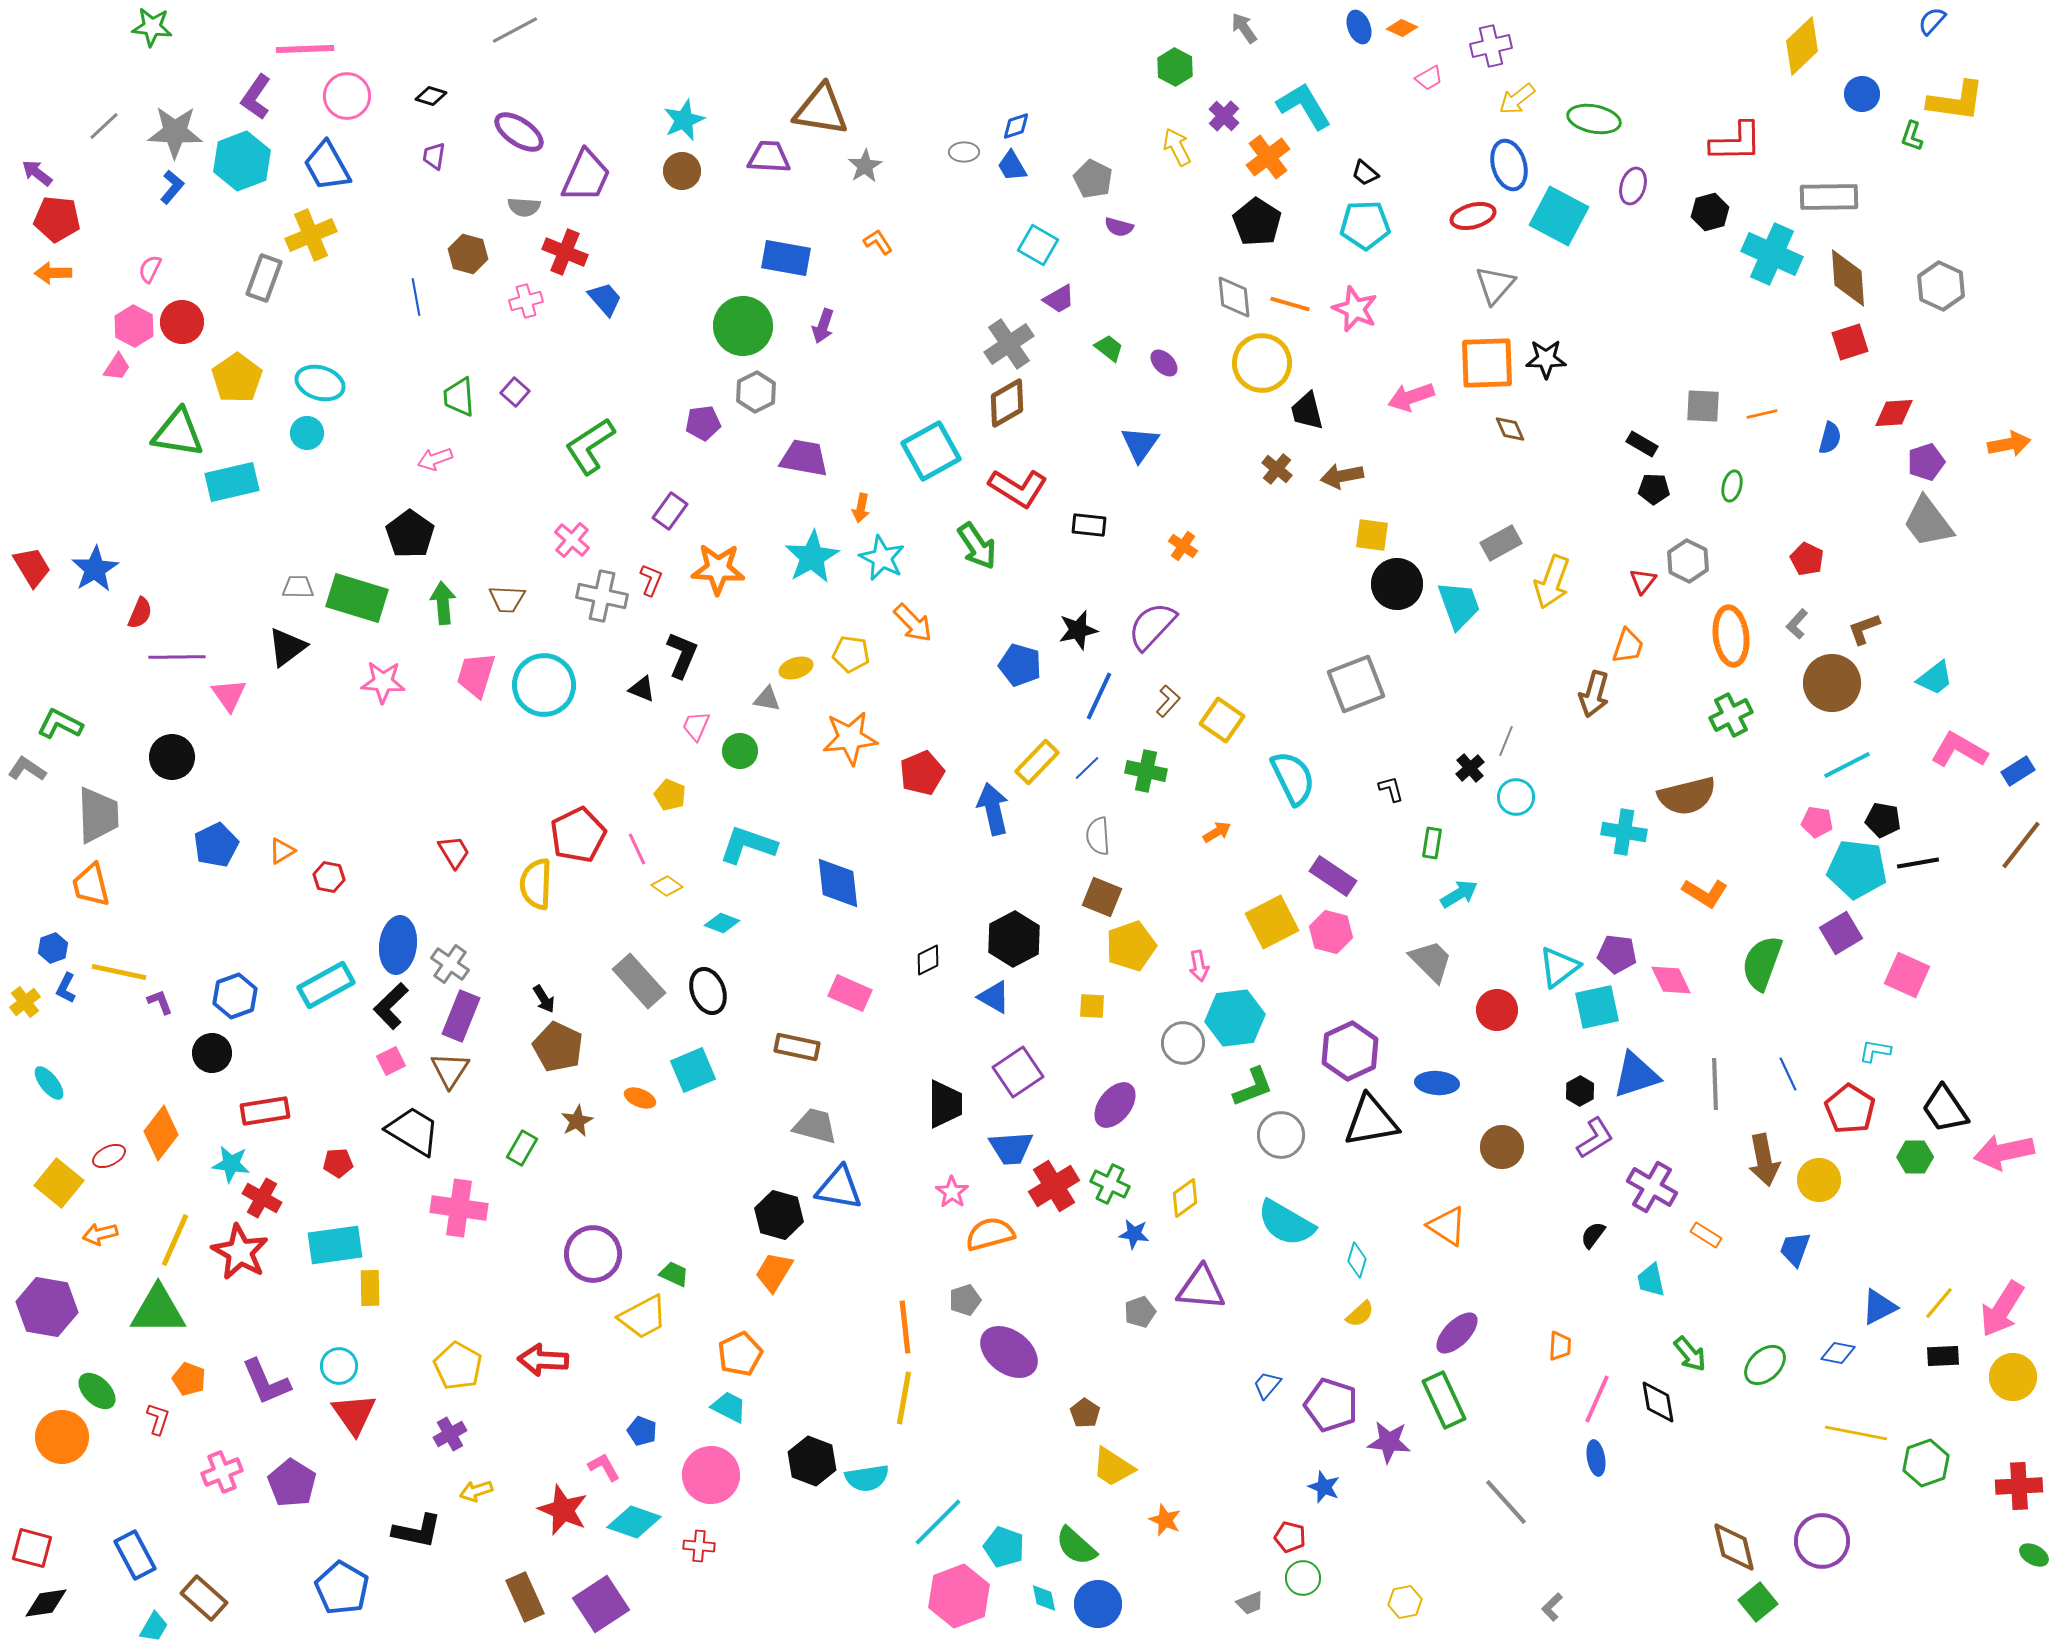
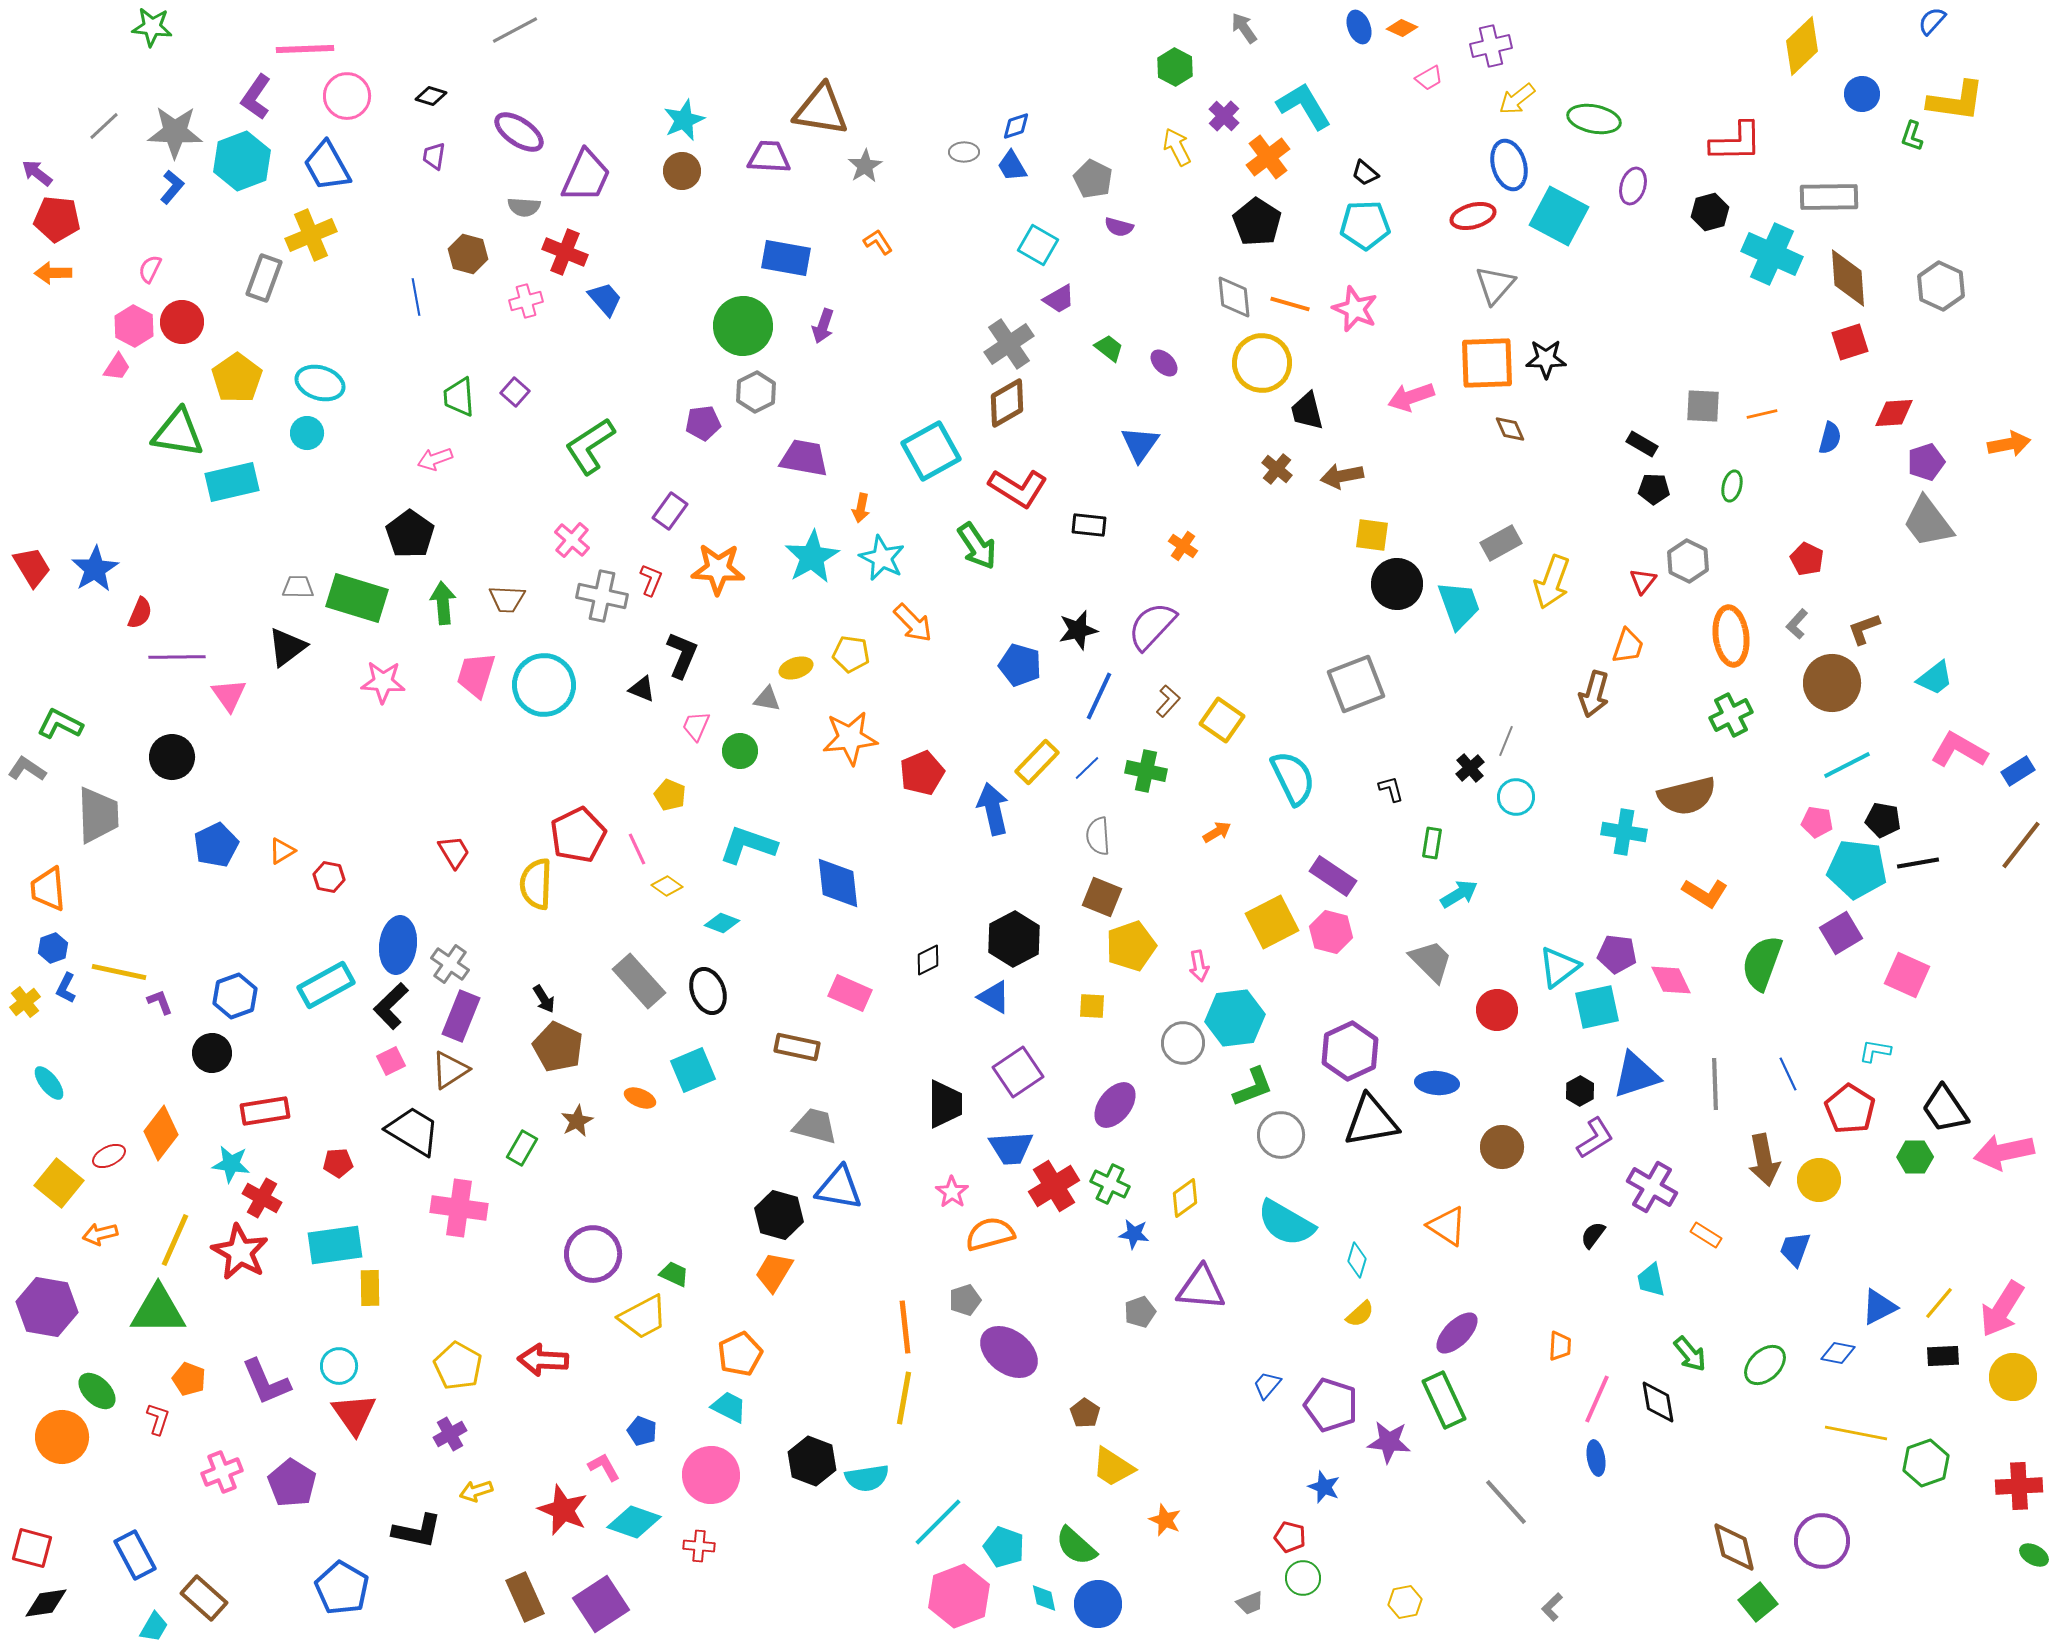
orange trapezoid at (91, 885): moved 43 px left, 4 px down; rotated 9 degrees clockwise
brown triangle at (450, 1070): rotated 24 degrees clockwise
